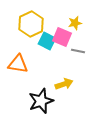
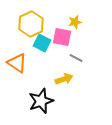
yellow star: moved 1 px up
pink square: rotated 12 degrees counterclockwise
cyan square: moved 5 px left, 2 px down
gray line: moved 2 px left, 7 px down; rotated 16 degrees clockwise
orange triangle: moved 1 px left, 1 px up; rotated 25 degrees clockwise
yellow arrow: moved 5 px up
